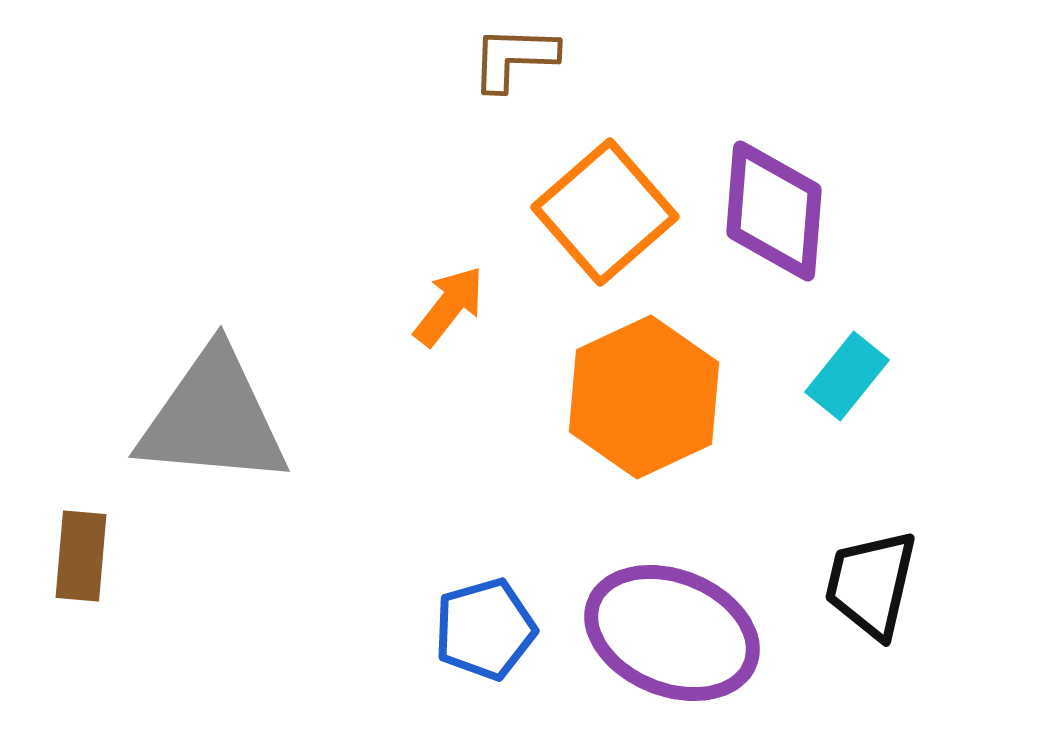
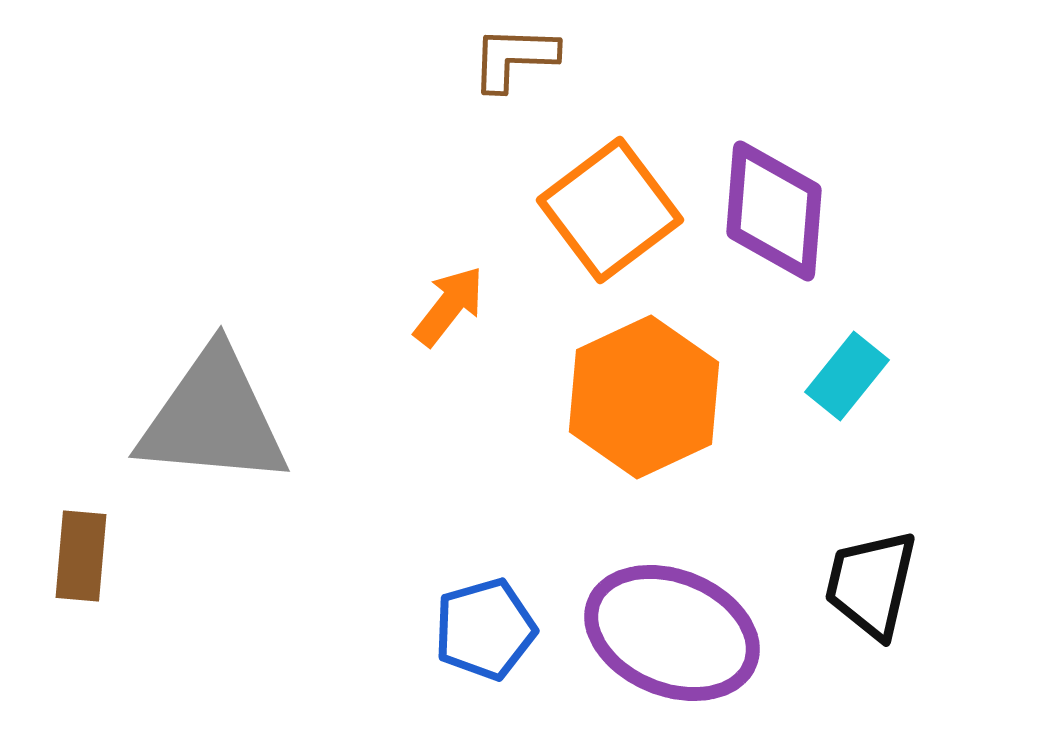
orange square: moved 5 px right, 2 px up; rotated 4 degrees clockwise
